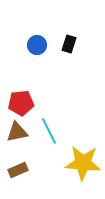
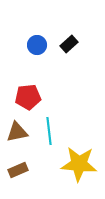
black rectangle: rotated 30 degrees clockwise
red pentagon: moved 7 px right, 6 px up
cyan line: rotated 20 degrees clockwise
yellow star: moved 4 px left, 1 px down
